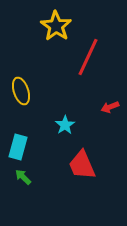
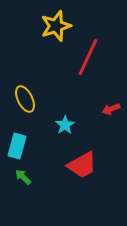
yellow star: rotated 20 degrees clockwise
yellow ellipse: moved 4 px right, 8 px down; rotated 8 degrees counterclockwise
red arrow: moved 1 px right, 2 px down
cyan rectangle: moved 1 px left, 1 px up
red trapezoid: rotated 96 degrees counterclockwise
